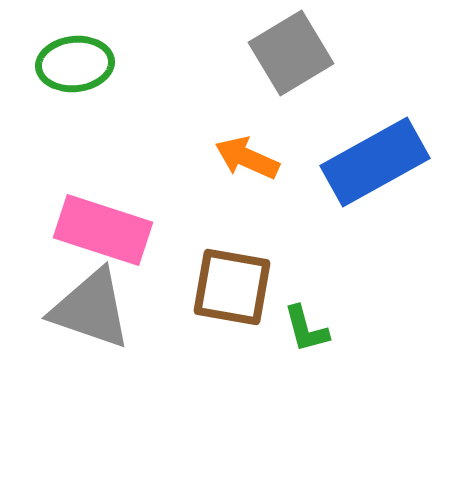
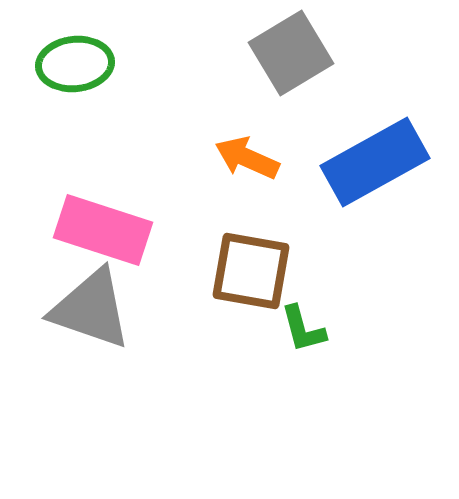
brown square: moved 19 px right, 16 px up
green L-shape: moved 3 px left
